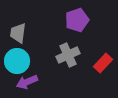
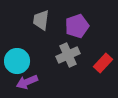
purple pentagon: moved 6 px down
gray trapezoid: moved 23 px right, 13 px up
